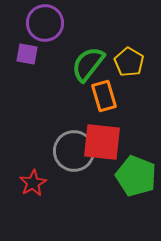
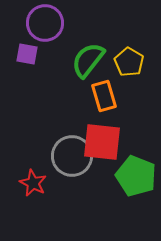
green semicircle: moved 4 px up
gray circle: moved 2 px left, 5 px down
red star: rotated 16 degrees counterclockwise
